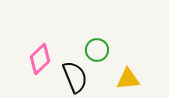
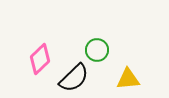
black semicircle: moved 1 px left, 1 px down; rotated 68 degrees clockwise
